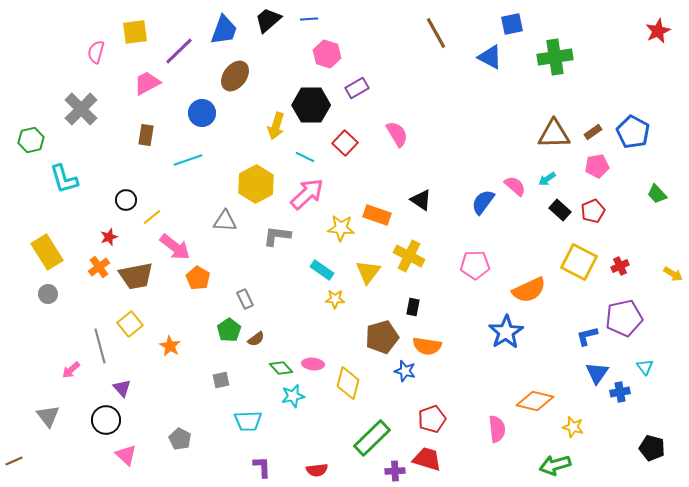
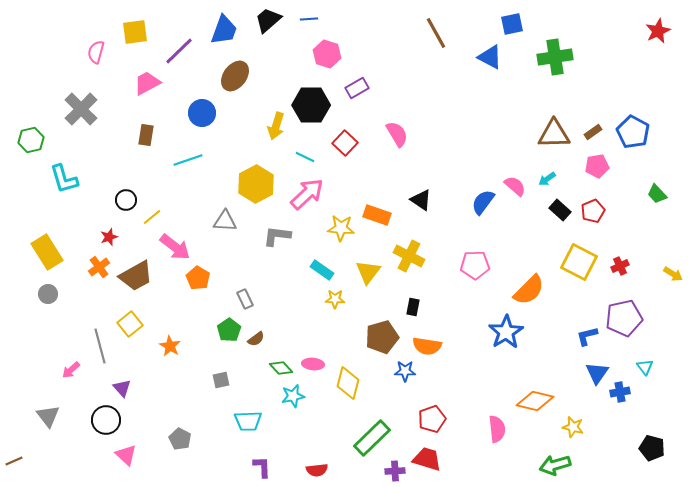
brown trapezoid at (136, 276): rotated 18 degrees counterclockwise
orange semicircle at (529, 290): rotated 20 degrees counterclockwise
blue star at (405, 371): rotated 15 degrees counterclockwise
